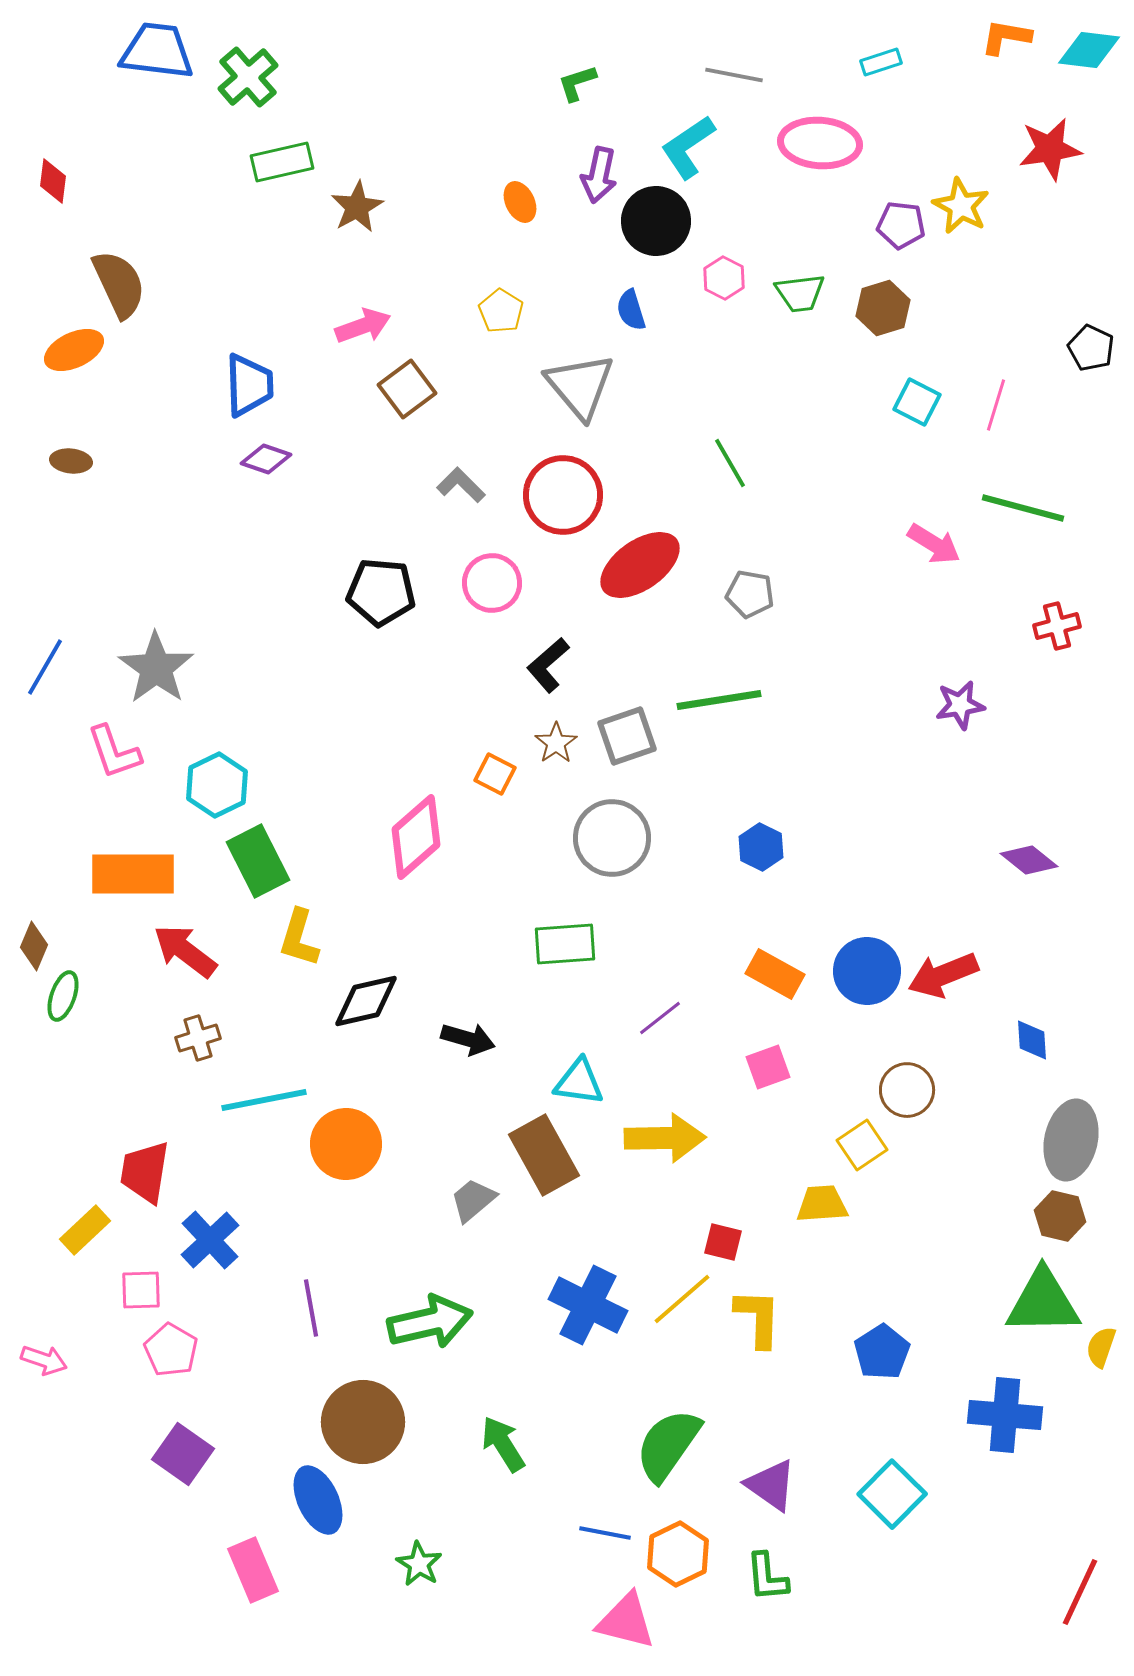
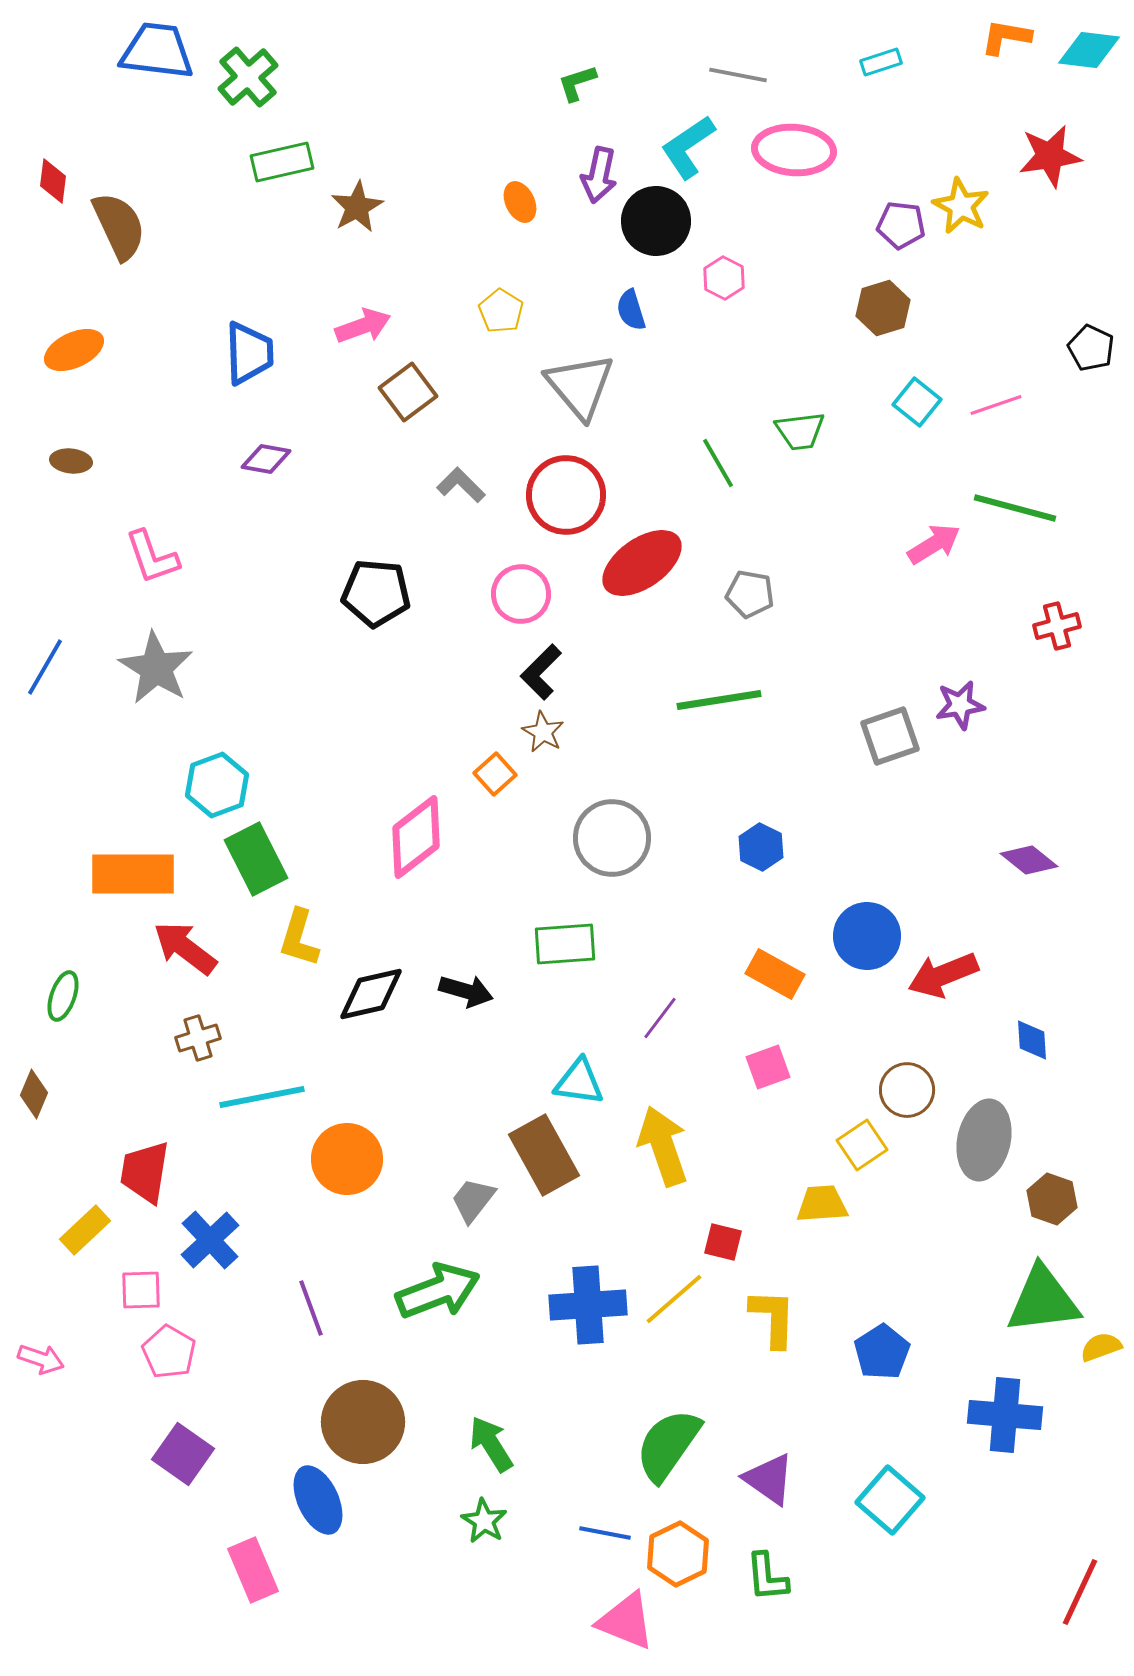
gray line at (734, 75): moved 4 px right
pink ellipse at (820, 143): moved 26 px left, 7 px down
red star at (1050, 149): moved 7 px down
brown semicircle at (119, 284): moved 58 px up
green trapezoid at (800, 293): moved 138 px down
blue trapezoid at (249, 385): moved 32 px up
brown square at (407, 389): moved 1 px right, 3 px down
cyan square at (917, 402): rotated 12 degrees clockwise
pink line at (996, 405): rotated 54 degrees clockwise
purple diamond at (266, 459): rotated 9 degrees counterclockwise
green line at (730, 463): moved 12 px left
red circle at (563, 495): moved 3 px right
green line at (1023, 508): moved 8 px left
pink arrow at (934, 544): rotated 64 degrees counterclockwise
red ellipse at (640, 565): moved 2 px right, 2 px up
pink circle at (492, 583): moved 29 px right, 11 px down
black pentagon at (381, 592): moved 5 px left, 1 px down
black L-shape at (548, 665): moved 7 px left, 7 px down; rotated 4 degrees counterclockwise
gray star at (156, 668): rotated 4 degrees counterclockwise
gray square at (627, 736): moved 263 px right
brown star at (556, 743): moved 13 px left, 11 px up; rotated 9 degrees counterclockwise
pink L-shape at (114, 752): moved 38 px right, 195 px up
orange square at (495, 774): rotated 21 degrees clockwise
cyan hexagon at (217, 785): rotated 6 degrees clockwise
pink diamond at (416, 837): rotated 4 degrees clockwise
green rectangle at (258, 861): moved 2 px left, 2 px up
brown diamond at (34, 946): moved 148 px down
red arrow at (185, 951): moved 3 px up
blue circle at (867, 971): moved 35 px up
black diamond at (366, 1001): moved 5 px right, 7 px up
purple line at (660, 1018): rotated 15 degrees counterclockwise
black arrow at (468, 1039): moved 2 px left, 48 px up
cyan line at (264, 1100): moved 2 px left, 3 px up
yellow arrow at (665, 1138): moved 2 px left, 8 px down; rotated 108 degrees counterclockwise
gray ellipse at (1071, 1140): moved 87 px left
orange circle at (346, 1144): moved 1 px right, 15 px down
gray trapezoid at (473, 1200): rotated 12 degrees counterclockwise
brown hexagon at (1060, 1216): moved 8 px left, 17 px up; rotated 6 degrees clockwise
yellow line at (682, 1299): moved 8 px left
green triangle at (1043, 1302): moved 2 px up; rotated 6 degrees counterclockwise
blue cross at (588, 1305): rotated 30 degrees counterclockwise
purple line at (311, 1308): rotated 10 degrees counterclockwise
yellow L-shape at (758, 1318): moved 15 px right
green arrow at (430, 1322): moved 8 px right, 31 px up; rotated 8 degrees counterclockwise
yellow semicircle at (1101, 1347): rotated 51 degrees clockwise
pink pentagon at (171, 1350): moved 2 px left, 2 px down
pink arrow at (44, 1360): moved 3 px left, 1 px up
green arrow at (503, 1444): moved 12 px left
purple triangle at (771, 1485): moved 2 px left, 6 px up
cyan square at (892, 1494): moved 2 px left, 6 px down; rotated 4 degrees counterclockwise
green star at (419, 1564): moved 65 px right, 43 px up
pink triangle at (626, 1621): rotated 8 degrees clockwise
